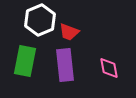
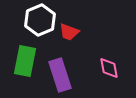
purple rectangle: moved 5 px left, 10 px down; rotated 12 degrees counterclockwise
